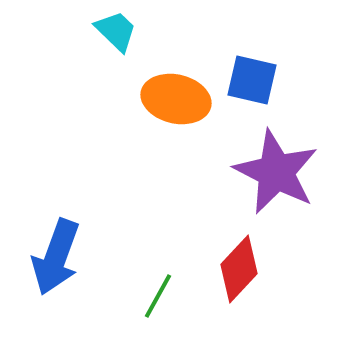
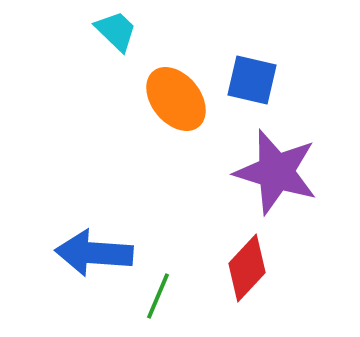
orange ellipse: rotated 38 degrees clockwise
purple star: rotated 10 degrees counterclockwise
blue arrow: moved 38 px right, 4 px up; rotated 74 degrees clockwise
red diamond: moved 8 px right, 1 px up
green line: rotated 6 degrees counterclockwise
